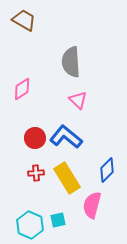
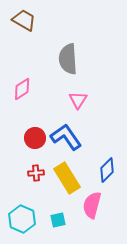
gray semicircle: moved 3 px left, 3 px up
pink triangle: rotated 18 degrees clockwise
blue L-shape: rotated 16 degrees clockwise
cyan hexagon: moved 8 px left, 6 px up
